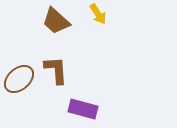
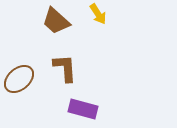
brown L-shape: moved 9 px right, 2 px up
